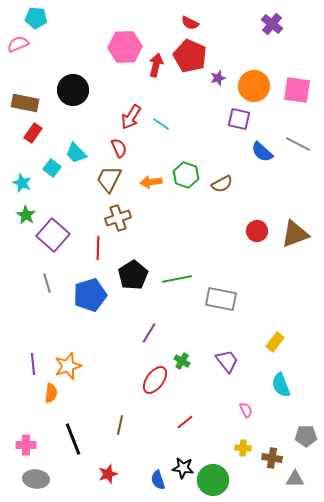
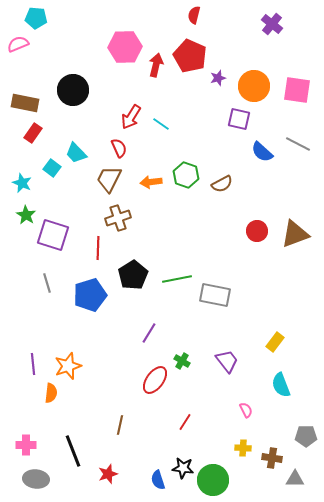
red semicircle at (190, 23): moved 4 px right, 8 px up; rotated 78 degrees clockwise
purple square at (53, 235): rotated 24 degrees counterclockwise
gray rectangle at (221, 299): moved 6 px left, 4 px up
red line at (185, 422): rotated 18 degrees counterclockwise
black line at (73, 439): moved 12 px down
